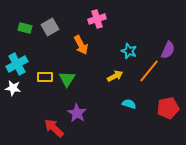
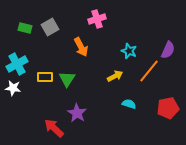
orange arrow: moved 2 px down
